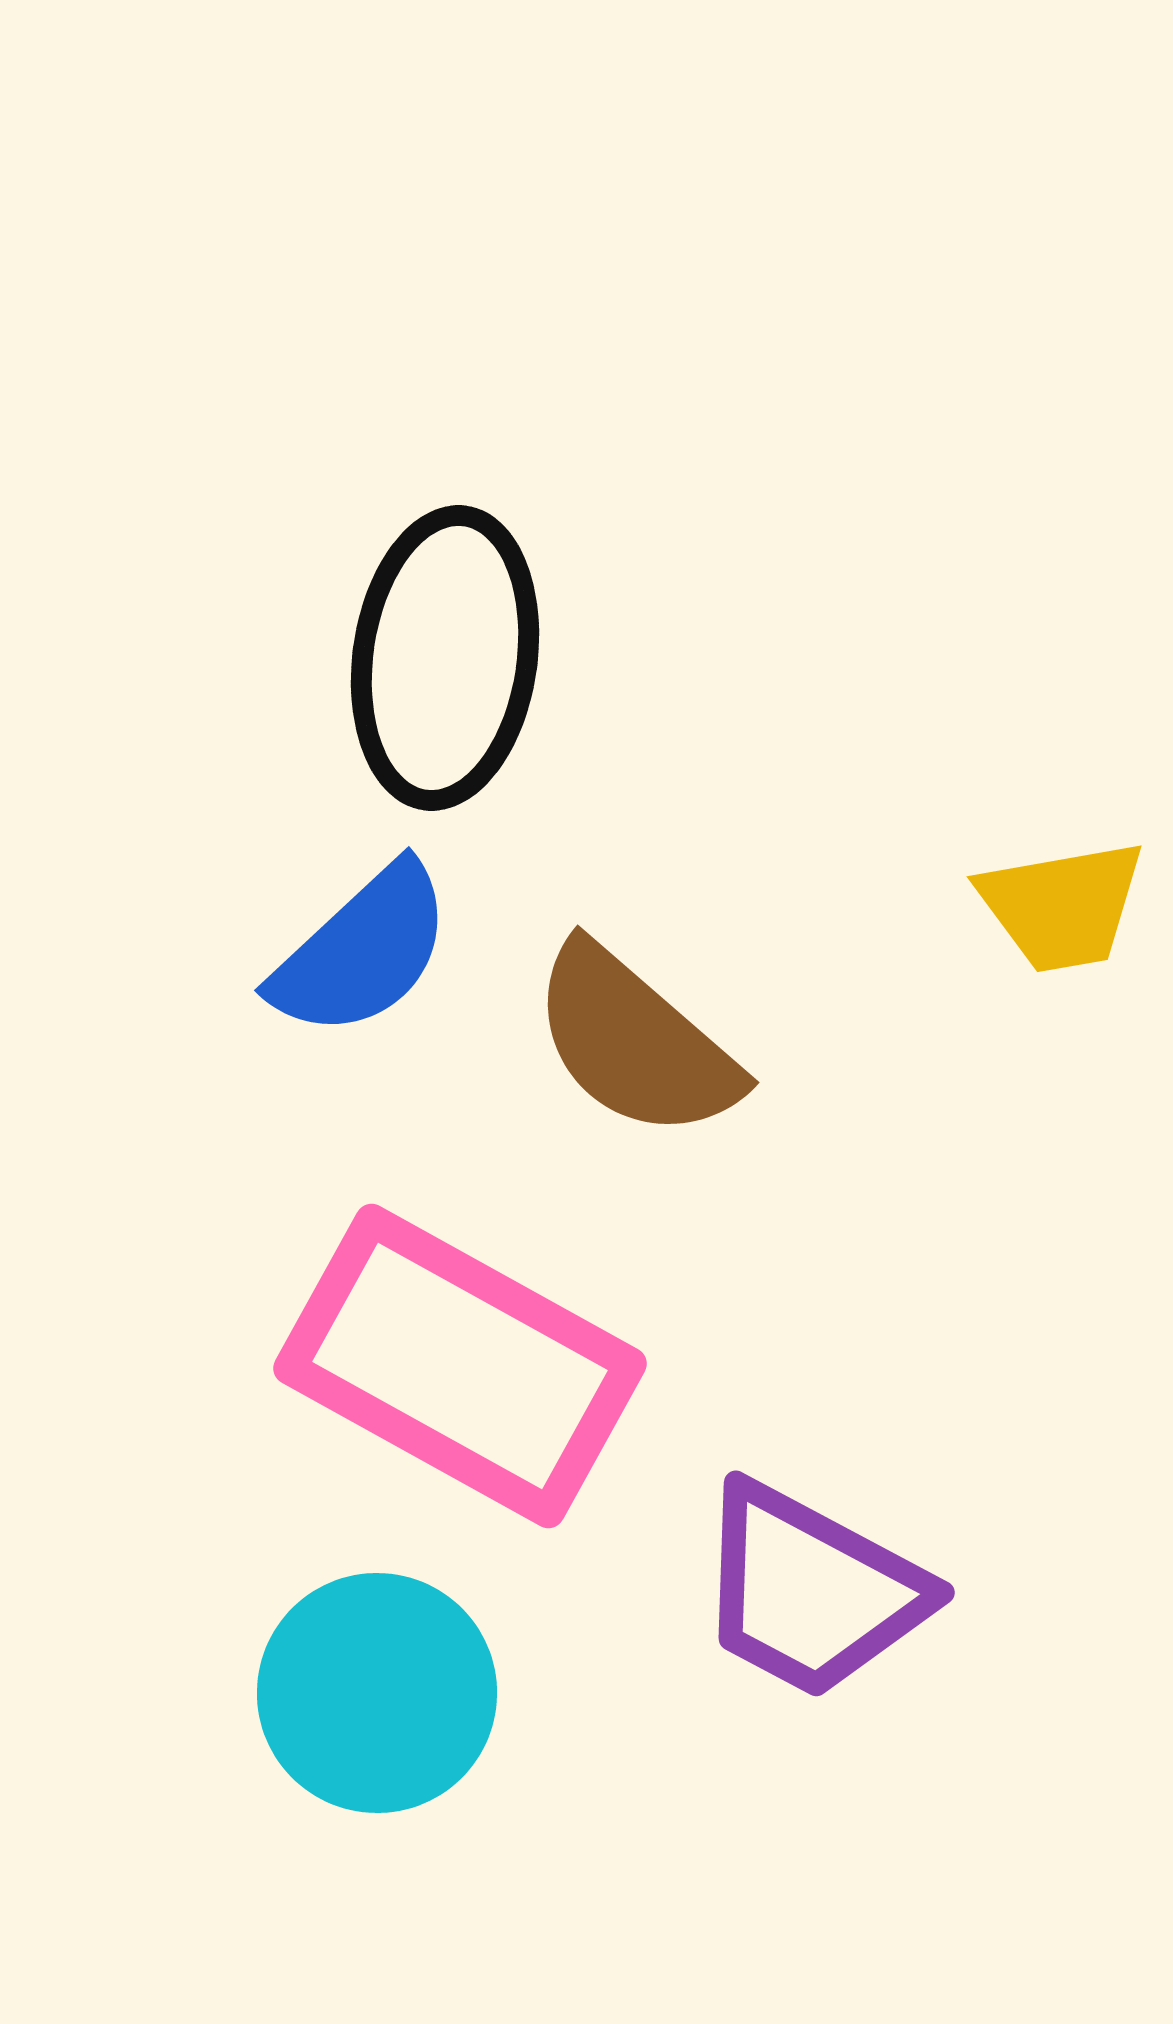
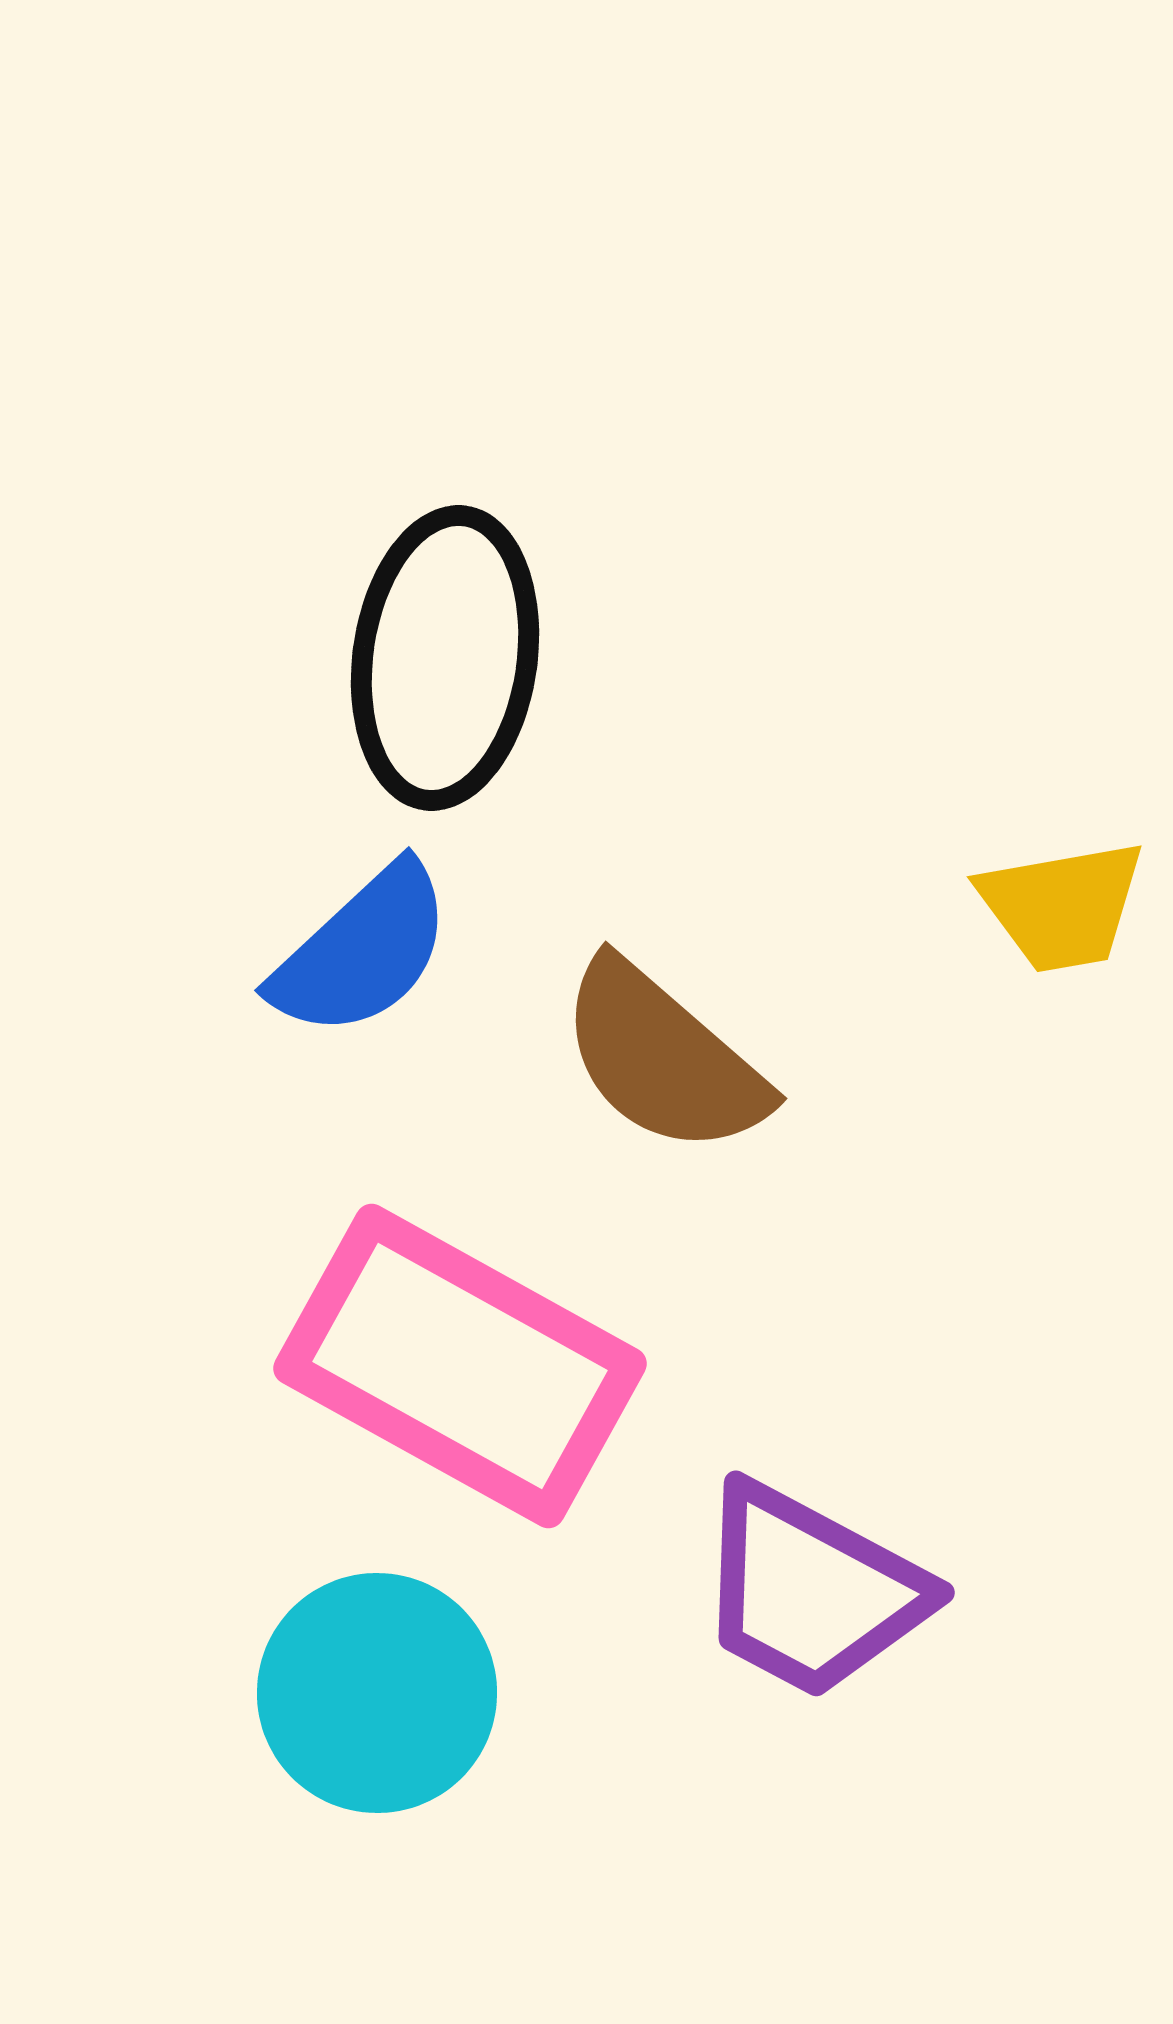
brown semicircle: moved 28 px right, 16 px down
